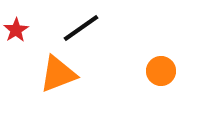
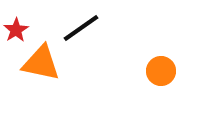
orange triangle: moved 17 px left, 11 px up; rotated 33 degrees clockwise
